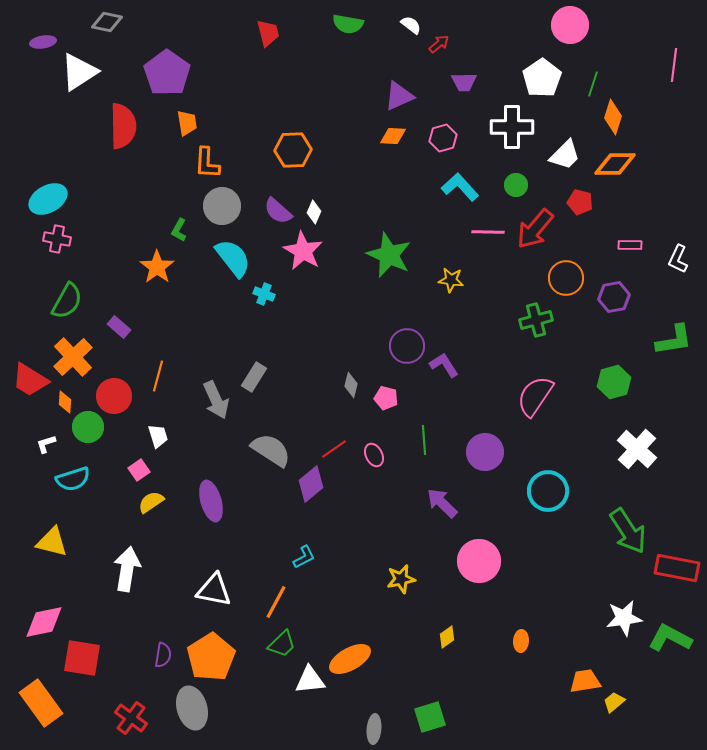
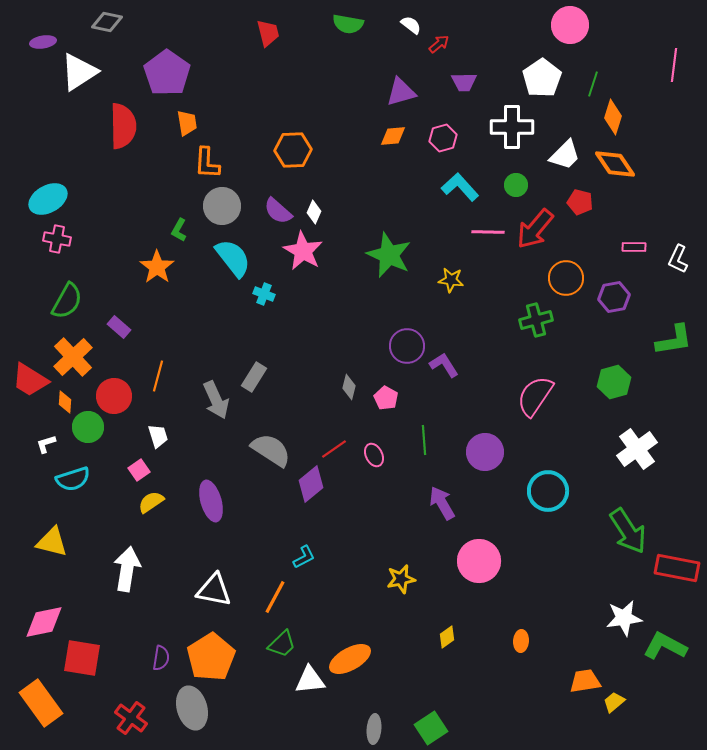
purple triangle at (399, 96): moved 2 px right, 4 px up; rotated 8 degrees clockwise
orange diamond at (393, 136): rotated 8 degrees counterclockwise
orange diamond at (615, 164): rotated 57 degrees clockwise
pink rectangle at (630, 245): moved 4 px right, 2 px down
gray diamond at (351, 385): moved 2 px left, 2 px down
pink pentagon at (386, 398): rotated 15 degrees clockwise
white cross at (637, 449): rotated 12 degrees clockwise
purple arrow at (442, 503): rotated 16 degrees clockwise
orange line at (276, 602): moved 1 px left, 5 px up
green L-shape at (670, 638): moved 5 px left, 8 px down
purple semicircle at (163, 655): moved 2 px left, 3 px down
green square at (430, 717): moved 1 px right, 11 px down; rotated 16 degrees counterclockwise
